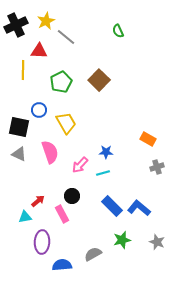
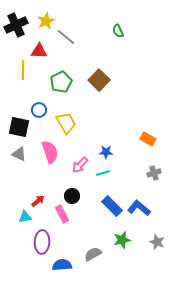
gray cross: moved 3 px left, 6 px down
